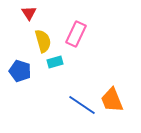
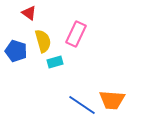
red triangle: rotated 21 degrees counterclockwise
blue pentagon: moved 4 px left, 20 px up
orange trapezoid: rotated 64 degrees counterclockwise
